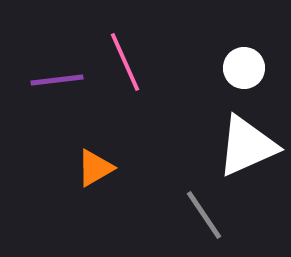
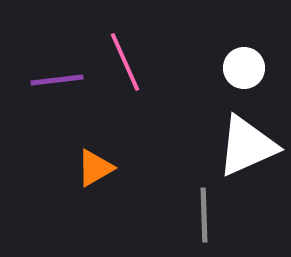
gray line: rotated 32 degrees clockwise
